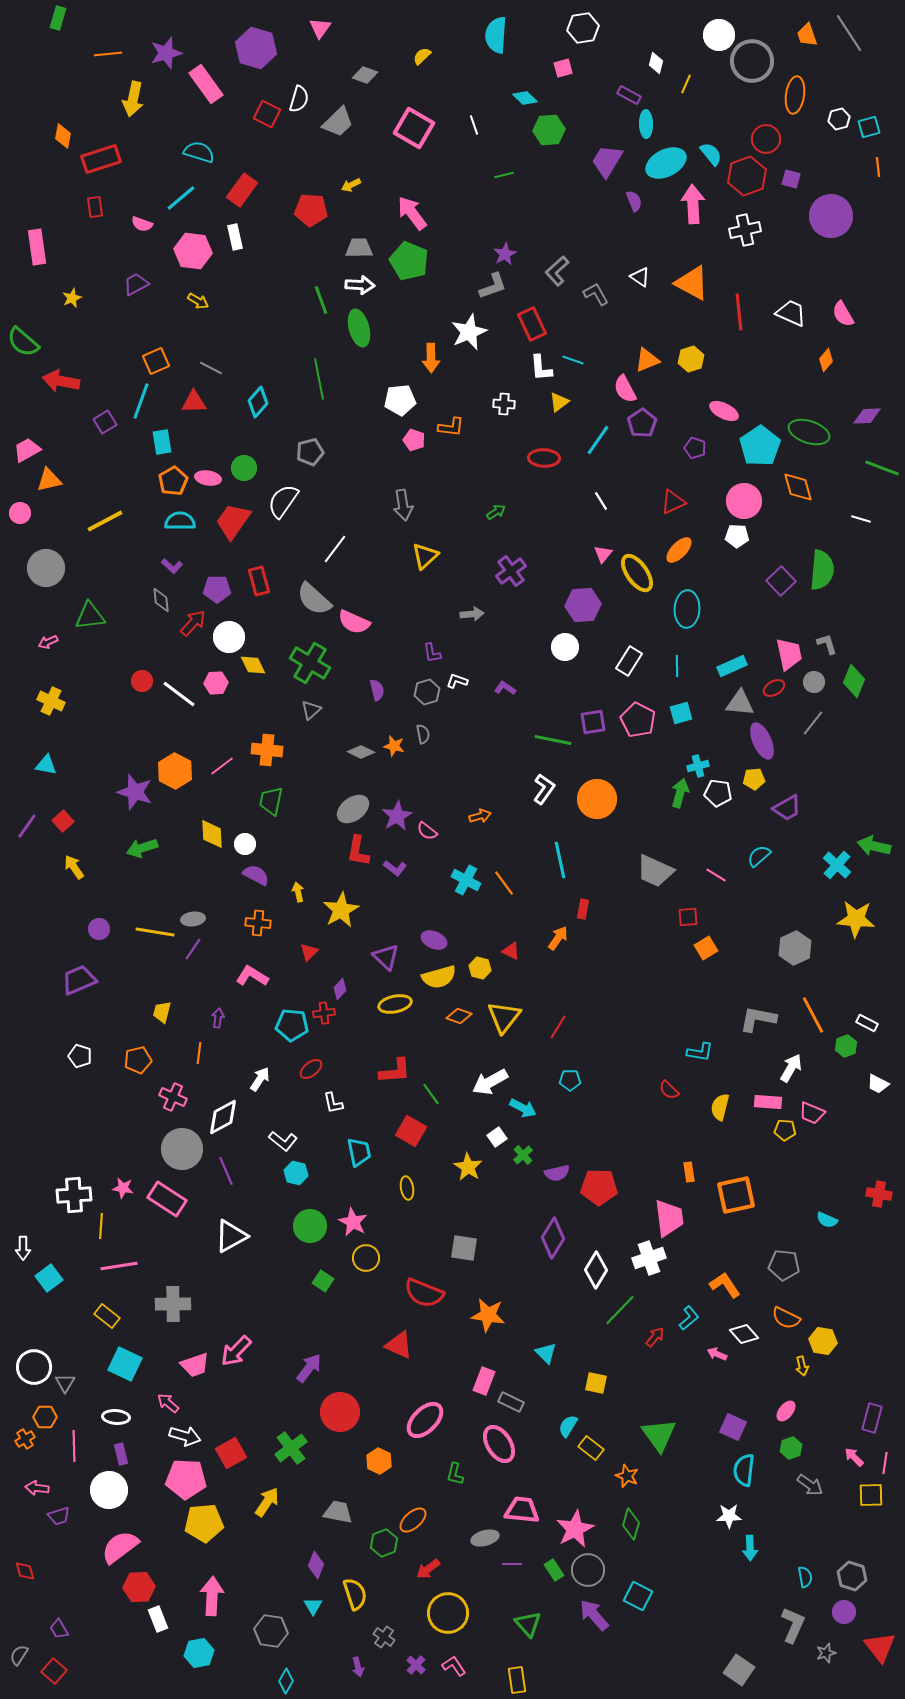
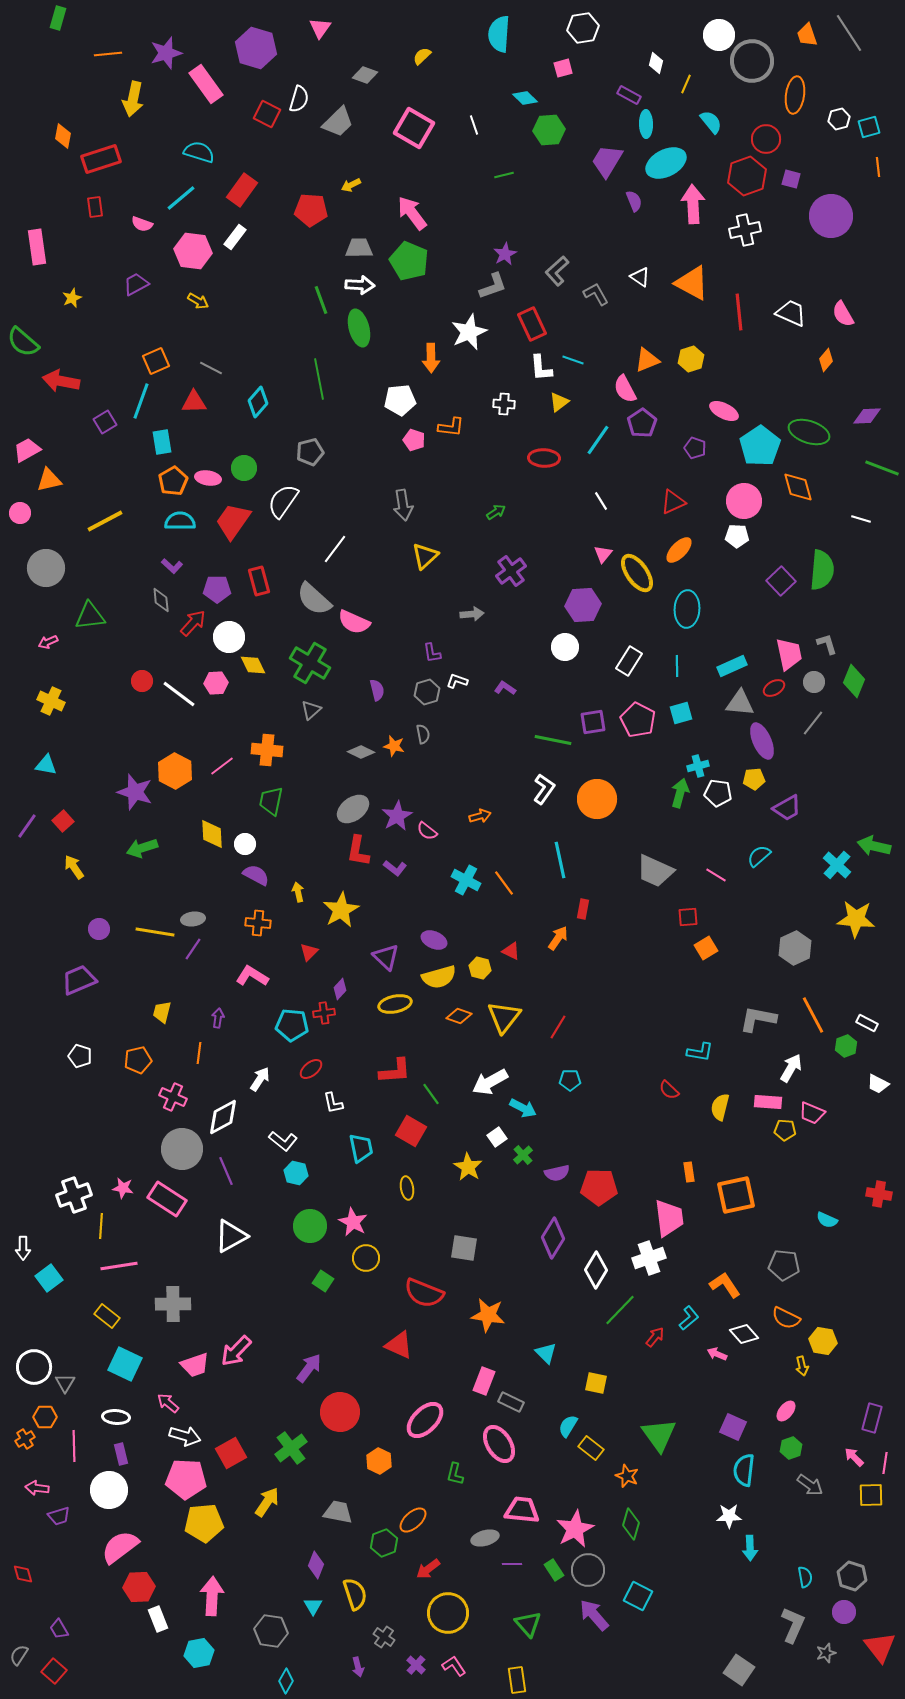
cyan semicircle at (496, 35): moved 3 px right, 1 px up
cyan semicircle at (711, 154): moved 32 px up
white rectangle at (235, 237): rotated 50 degrees clockwise
cyan trapezoid at (359, 1152): moved 2 px right, 4 px up
white cross at (74, 1195): rotated 16 degrees counterclockwise
red diamond at (25, 1571): moved 2 px left, 3 px down
